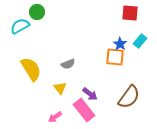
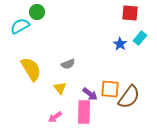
cyan rectangle: moved 3 px up
orange square: moved 5 px left, 32 px down
pink rectangle: moved 2 px down; rotated 40 degrees clockwise
